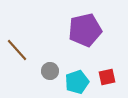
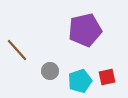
cyan pentagon: moved 3 px right, 1 px up
